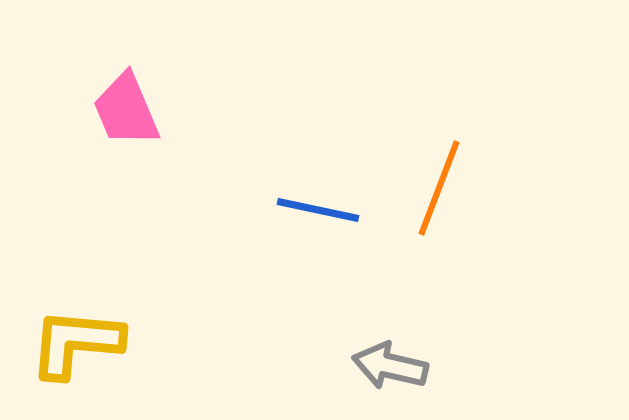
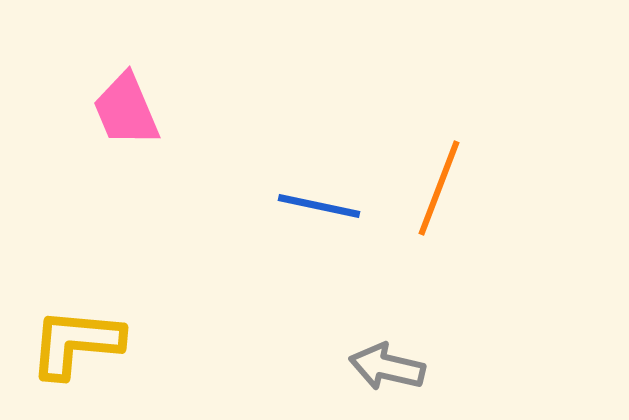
blue line: moved 1 px right, 4 px up
gray arrow: moved 3 px left, 1 px down
